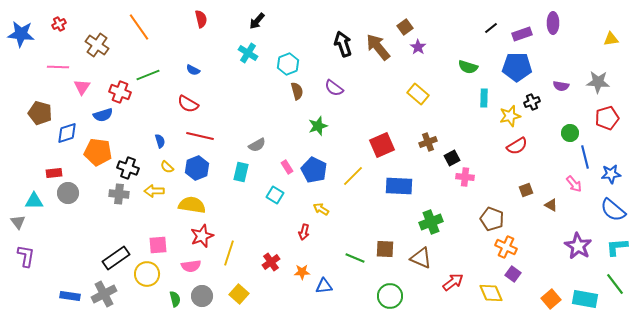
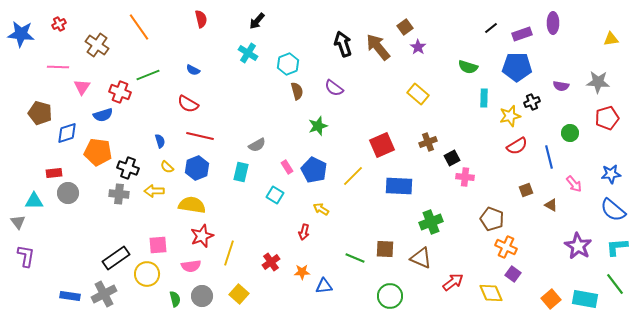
blue line at (585, 157): moved 36 px left
